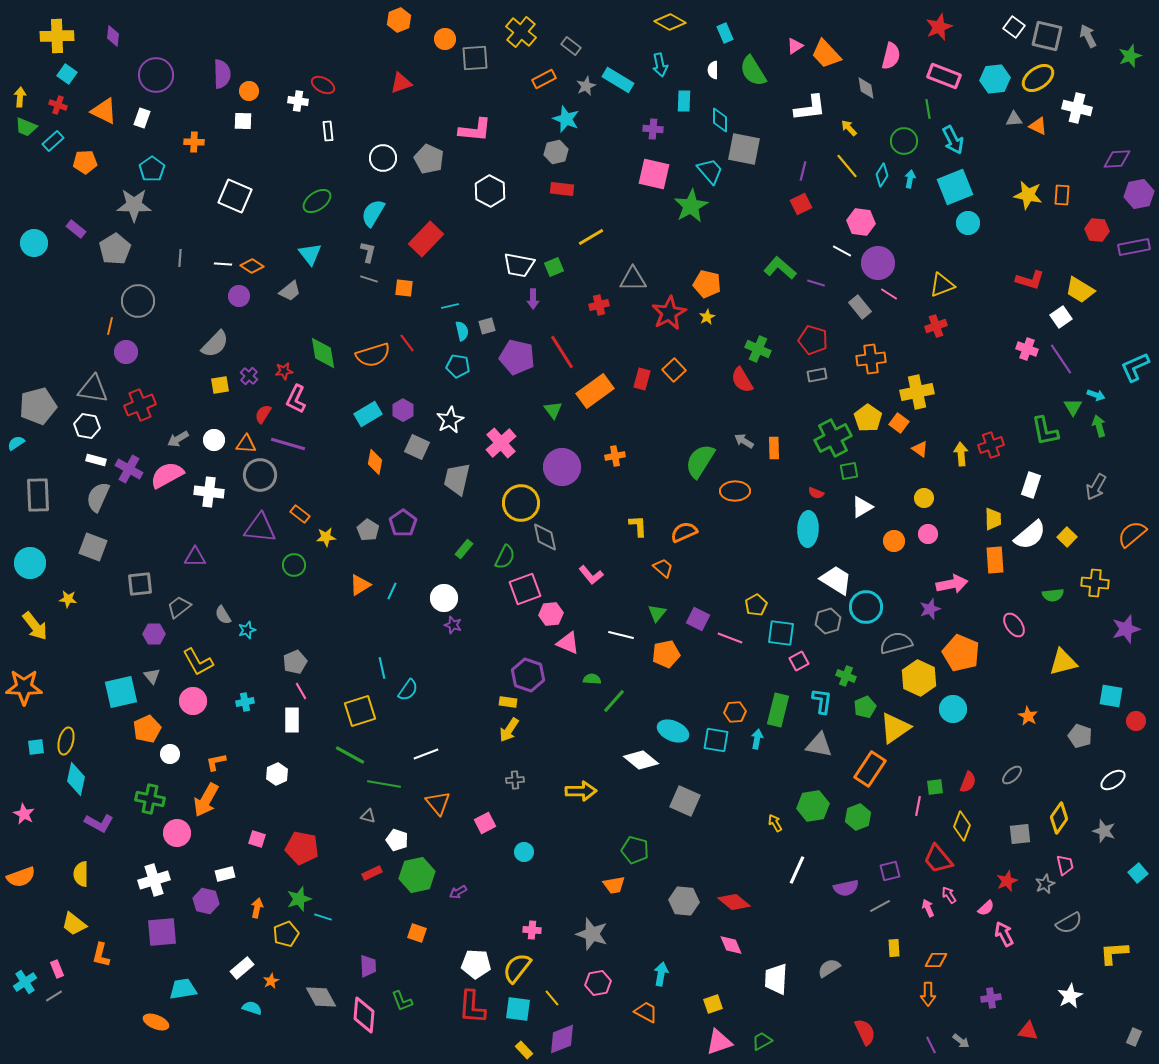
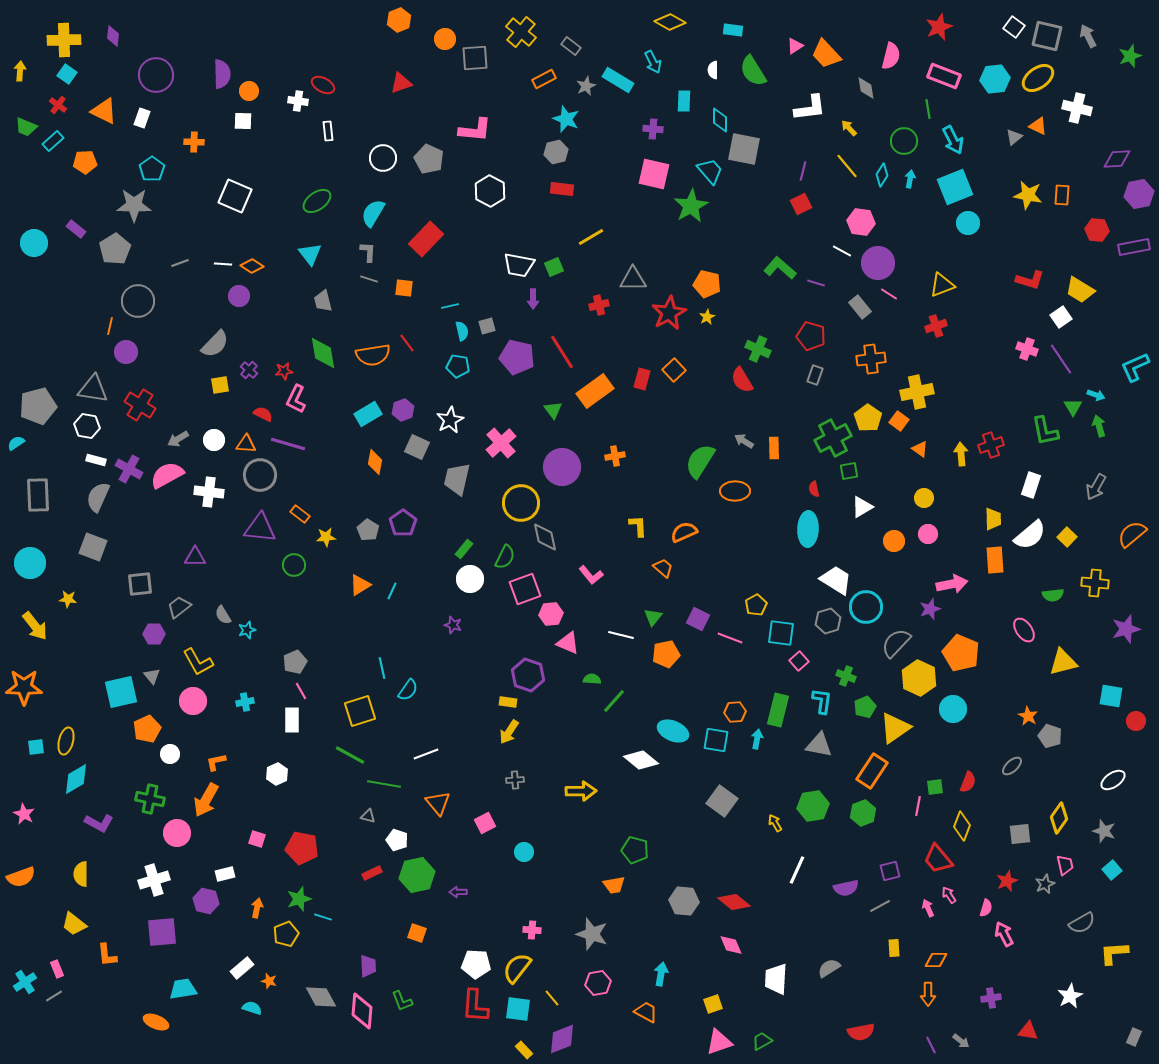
cyan rectangle at (725, 33): moved 8 px right, 3 px up; rotated 60 degrees counterclockwise
yellow cross at (57, 36): moved 7 px right, 4 px down
cyan arrow at (660, 65): moved 7 px left, 3 px up; rotated 15 degrees counterclockwise
yellow arrow at (20, 97): moved 26 px up
red cross at (58, 105): rotated 18 degrees clockwise
gray triangle at (1014, 119): moved 18 px down; rotated 36 degrees counterclockwise
gray L-shape at (368, 252): rotated 10 degrees counterclockwise
gray line at (180, 258): moved 5 px down; rotated 66 degrees clockwise
gray trapezoid at (290, 291): moved 33 px right, 10 px down; rotated 115 degrees clockwise
red pentagon at (813, 340): moved 2 px left, 4 px up
orange semicircle at (373, 355): rotated 8 degrees clockwise
gray rectangle at (817, 375): moved 2 px left; rotated 60 degrees counterclockwise
purple cross at (249, 376): moved 6 px up
red cross at (140, 405): rotated 36 degrees counterclockwise
purple hexagon at (403, 410): rotated 10 degrees clockwise
red semicircle at (263, 414): rotated 84 degrees clockwise
orange square at (899, 423): moved 2 px up
red semicircle at (816, 493): moved 2 px left, 4 px up; rotated 56 degrees clockwise
white circle at (444, 598): moved 26 px right, 19 px up
green triangle at (657, 613): moved 4 px left, 4 px down
pink ellipse at (1014, 625): moved 10 px right, 5 px down
gray semicircle at (896, 643): rotated 32 degrees counterclockwise
pink square at (799, 661): rotated 12 degrees counterclockwise
yellow arrow at (509, 730): moved 2 px down
gray pentagon at (1080, 736): moved 30 px left
orange rectangle at (870, 769): moved 2 px right, 2 px down
gray ellipse at (1012, 775): moved 9 px up
cyan diamond at (76, 779): rotated 48 degrees clockwise
gray square at (685, 801): moved 37 px right; rotated 12 degrees clockwise
green hexagon at (858, 817): moved 5 px right, 4 px up
cyan square at (1138, 873): moved 26 px left, 3 px up
purple arrow at (458, 892): rotated 30 degrees clockwise
pink semicircle at (986, 908): rotated 30 degrees counterclockwise
gray semicircle at (1069, 923): moved 13 px right
orange L-shape at (101, 955): moved 6 px right; rotated 20 degrees counterclockwise
orange star at (271, 981): moved 2 px left; rotated 28 degrees counterclockwise
red L-shape at (472, 1007): moved 3 px right, 1 px up
pink diamond at (364, 1015): moved 2 px left, 4 px up
red semicircle at (865, 1032): moved 4 px left; rotated 104 degrees clockwise
